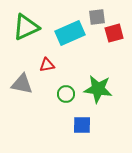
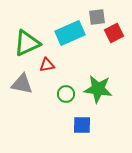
green triangle: moved 1 px right, 16 px down
red square: rotated 12 degrees counterclockwise
